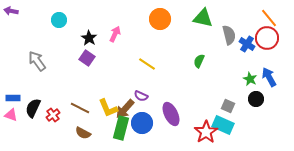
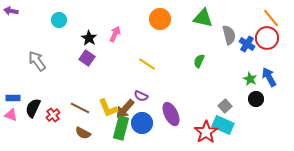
orange line: moved 2 px right
gray square: moved 3 px left; rotated 24 degrees clockwise
